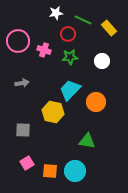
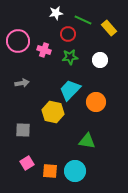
white circle: moved 2 px left, 1 px up
